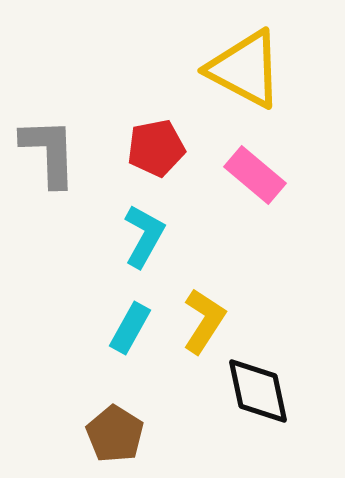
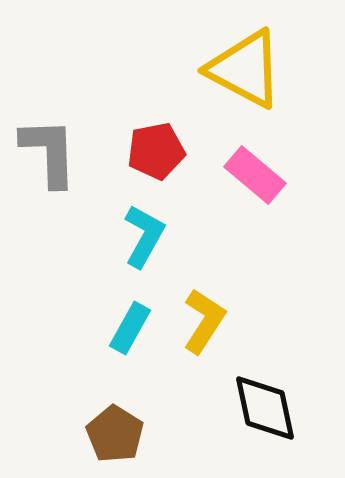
red pentagon: moved 3 px down
black diamond: moved 7 px right, 17 px down
